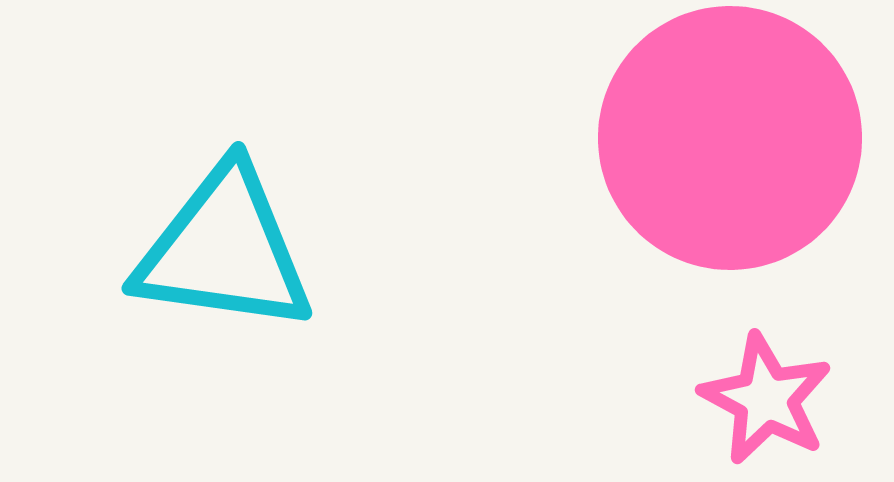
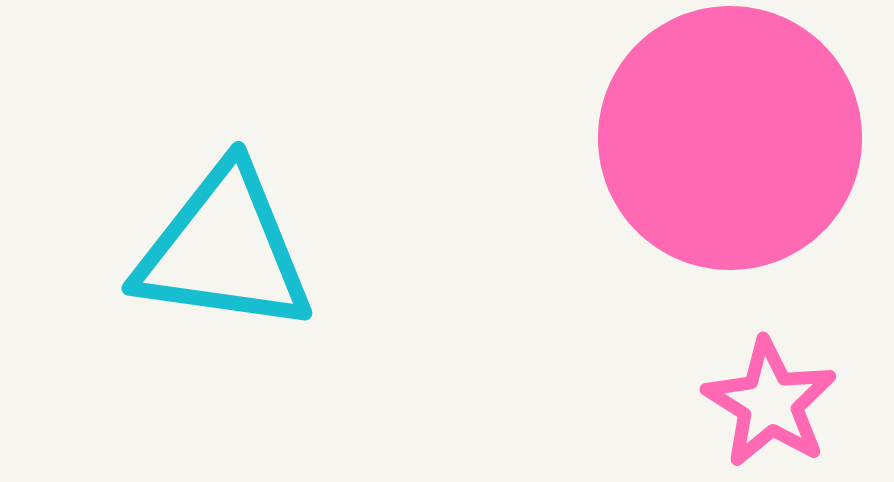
pink star: moved 4 px right, 4 px down; rotated 4 degrees clockwise
